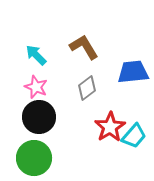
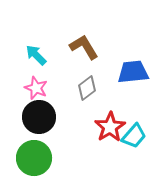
pink star: moved 1 px down
